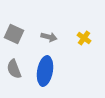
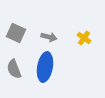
gray square: moved 2 px right, 1 px up
blue ellipse: moved 4 px up
